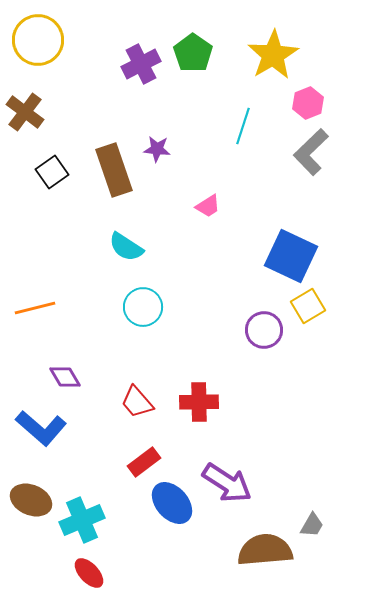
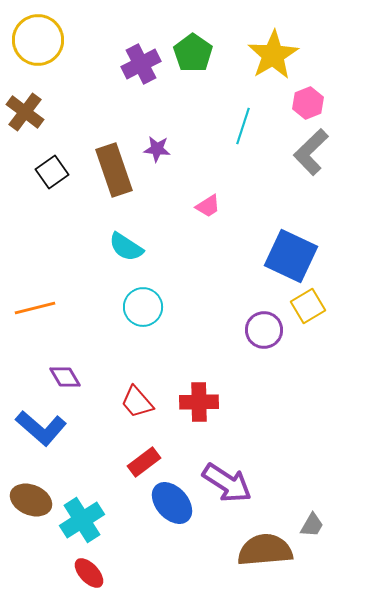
cyan cross: rotated 9 degrees counterclockwise
